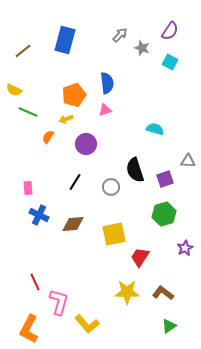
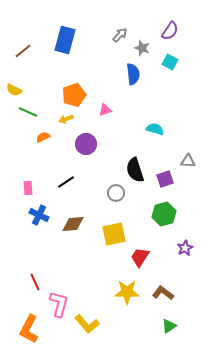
blue semicircle: moved 26 px right, 9 px up
orange semicircle: moved 5 px left; rotated 32 degrees clockwise
black line: moved 9 px left; rotated 24 degrees clockwise
gray circle: moved 5 px right, 6 px down
pink L-shape: moved 2 px down
